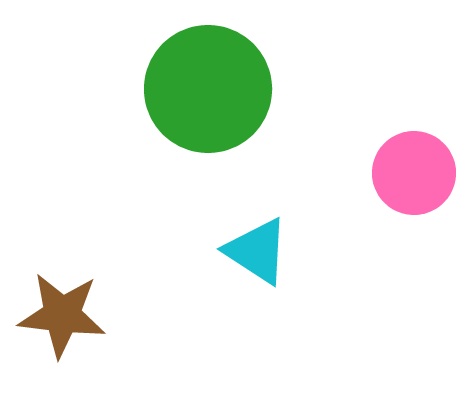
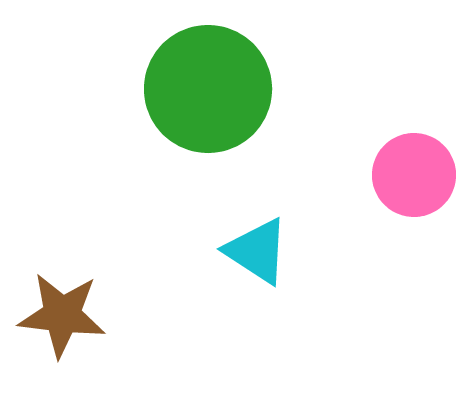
pink circle: moved 2 px down
